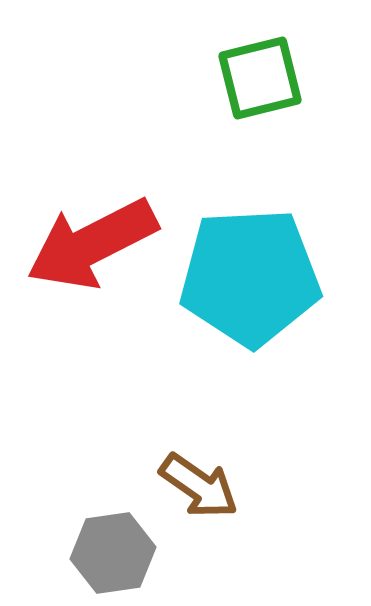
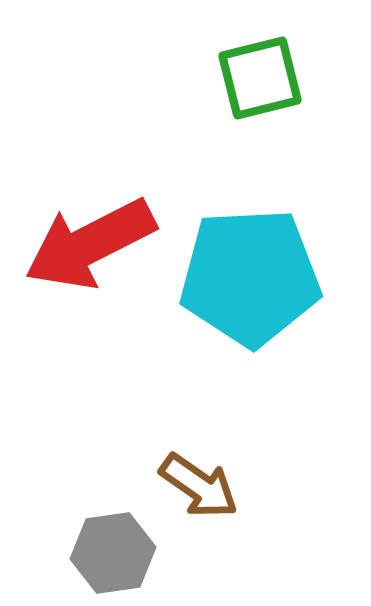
red arrow: moved 2 px left
